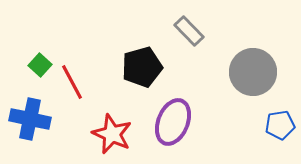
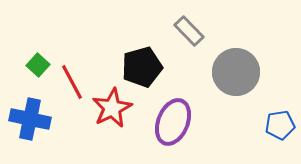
green square: moved 2 px left
gray circle: moved 17 px left
red star: moved 26 px up; rotated 21 degrees clockwise
